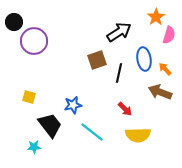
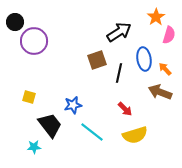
black circle: moved 1 px right
yellow semicircle: moved 3 px left; rotated 15 degrees counterclockwise
